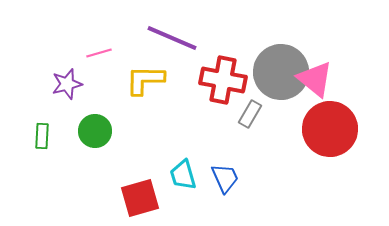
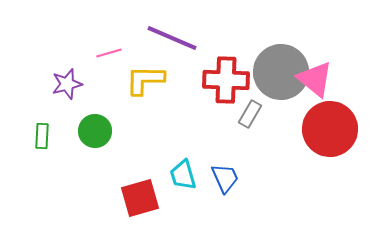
pink line: moved 10 px right
red cross: moved 3 px right; rotated 9 degrees counterclockwise
